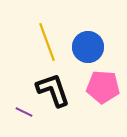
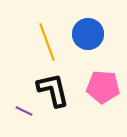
blue circle: moved 13 px up
black L-shape: rotated 6 degrees clockwise
purple line: moved 1 px up
